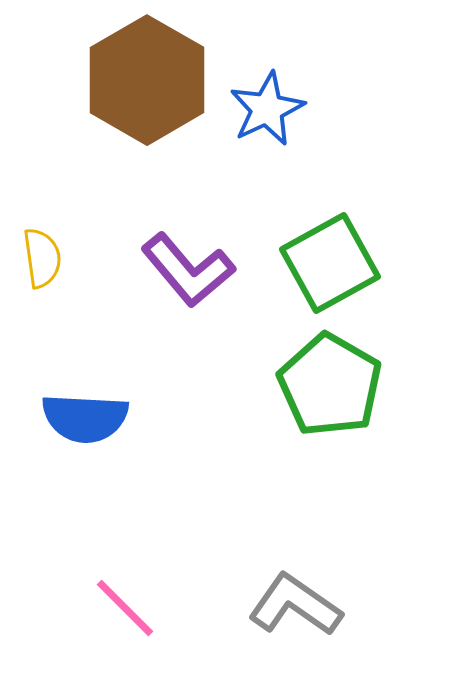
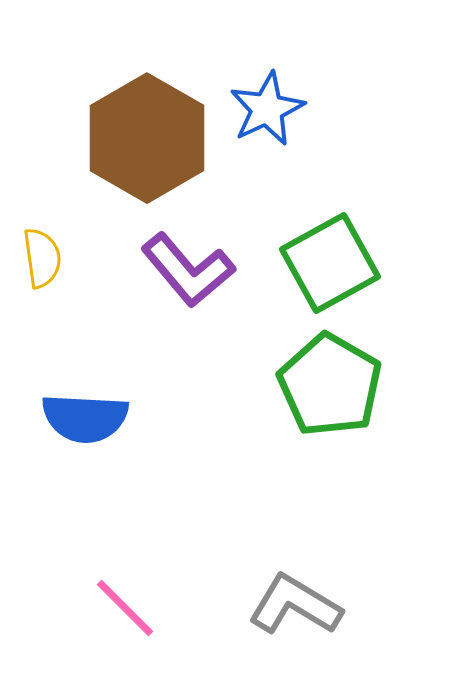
brown hexagon: moved 58 px down
gray L-shape: rotated 4 degrees counterclockwise
